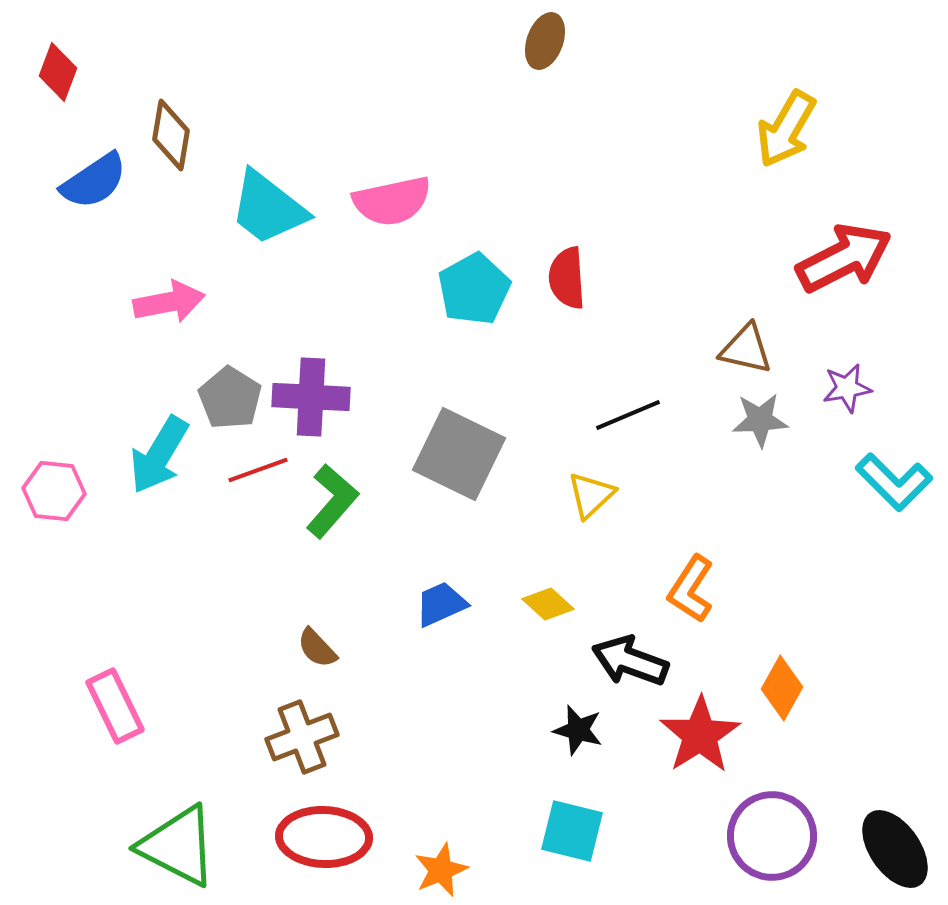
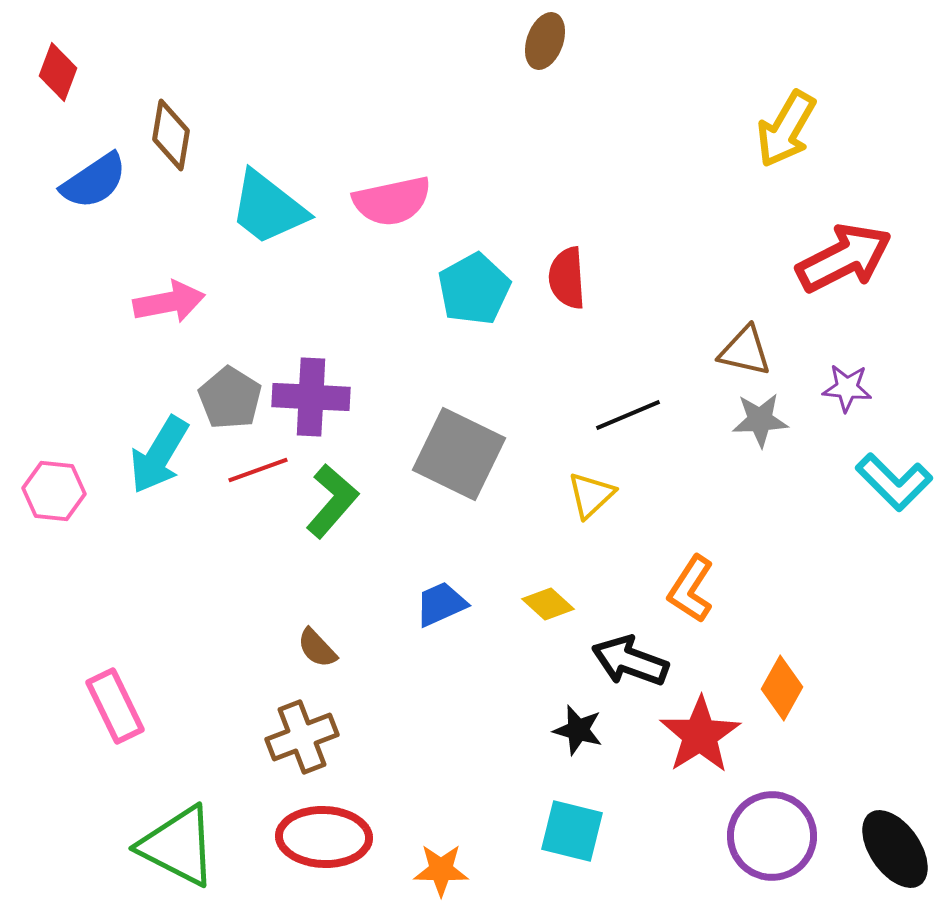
brown triangle: moved 1 px left, 2 px down
purple star: rotated 15 degrees clockwise
orange star: rotated 24 degrees clockwise
